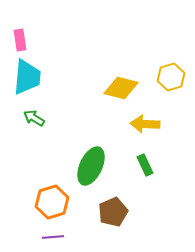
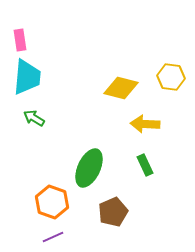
yellow hexagon: rotated 24 degrees clockwise
green ellipse: moved 2 px left, 2 px down
orange hexagon: rotated 24 degrees counterclockwise
purple line: rotated 20 degrees counterclockwise
